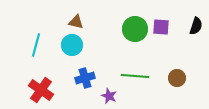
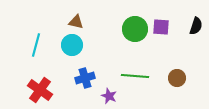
red cross: moved 1 px left
